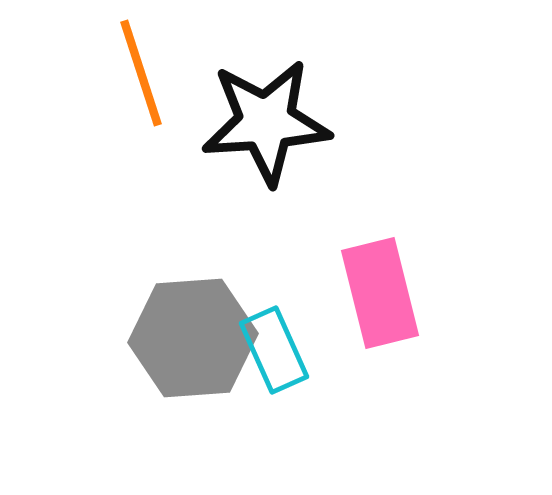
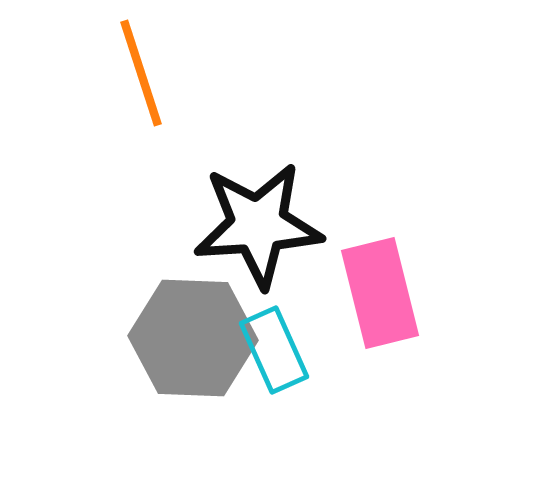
black star: moved 8 px left, 103 px down
gray hexagon: rotated 6 degrees clockwise
